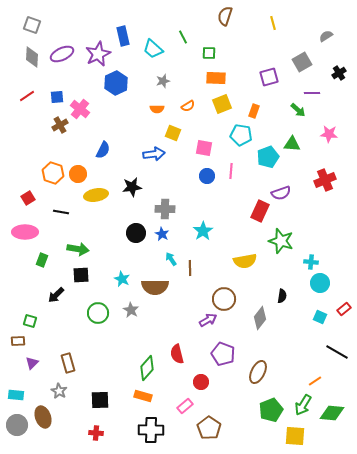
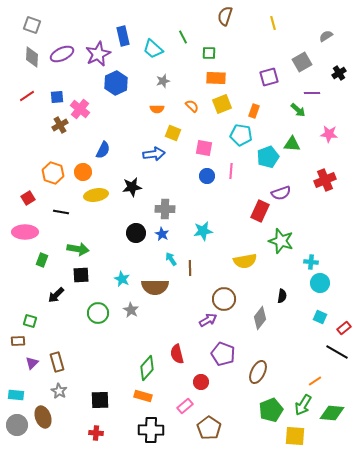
orange semicircle at (188, 106): moved 4 px right; rotated 104 degrees counterclockwise
orange circle at (78, 174): moved 5 px right, 2 px up
cyan star at (203, 231): rotated 24 degrees clockwise
red rectangle at (344, 309): moved 19 px down
brown rectangle at (68, 363): moved 11 px left, 1 px up
